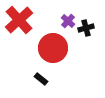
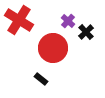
red cross: rotated 16 degrees counterclockwise
black cross: moved 4 px down; rotated 28 degrees counterclockwise
